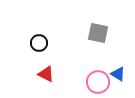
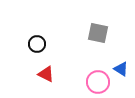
black circle: moved 2 px left, 1 px down
blue triangle: moved 3 px right, 5 px up
